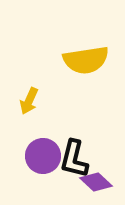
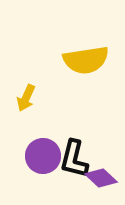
yellow arrow: moved 3 px left, 3 px up
purple diamond: moved 5 px right, 4 px up
